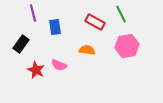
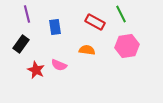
purple line: moved 6 px left, 1 px down
